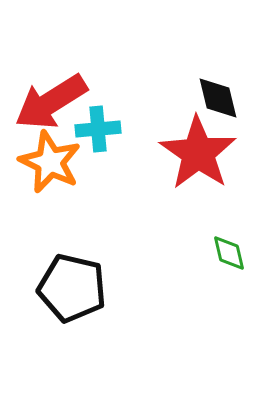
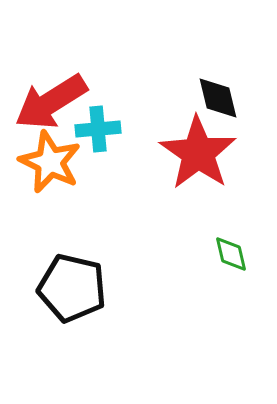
green diamond: moved 2 px right, 1 px down
